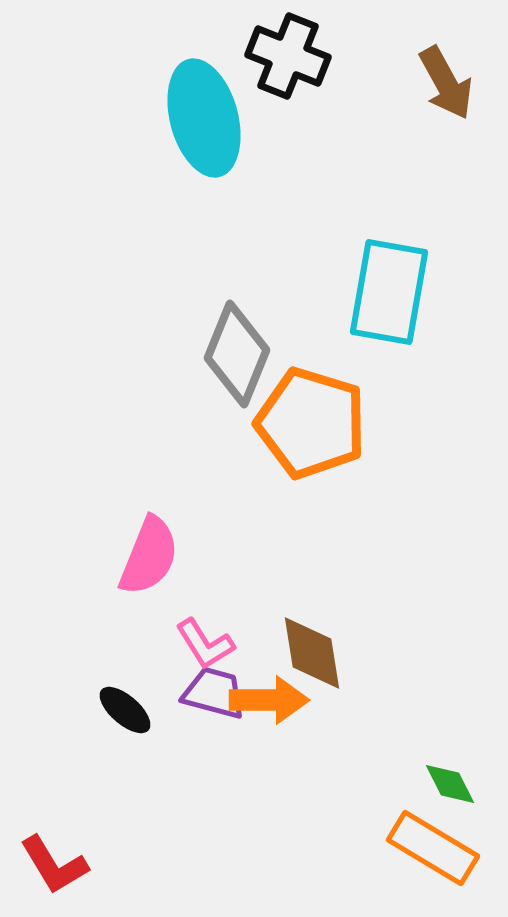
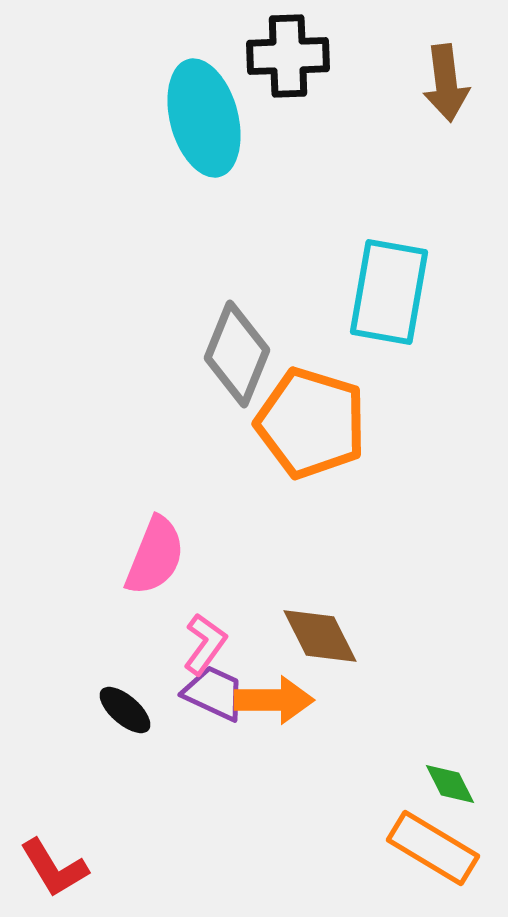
black cross: rotated 24 degrees counterclockwise
brown arrow: rotated 22 degrees clockwise
pink semicircle: moved 6 px right
pink L-shape: rotated 112 degrees counterclockwise
brown diamond: moved 8 px right, 17 px up; rotated 18 degrees counterclockwise
purple trapezoid: rotated 10 degrees clockwise
orange arrow: moved 5 px right
red L-shape: moved 3 px down
